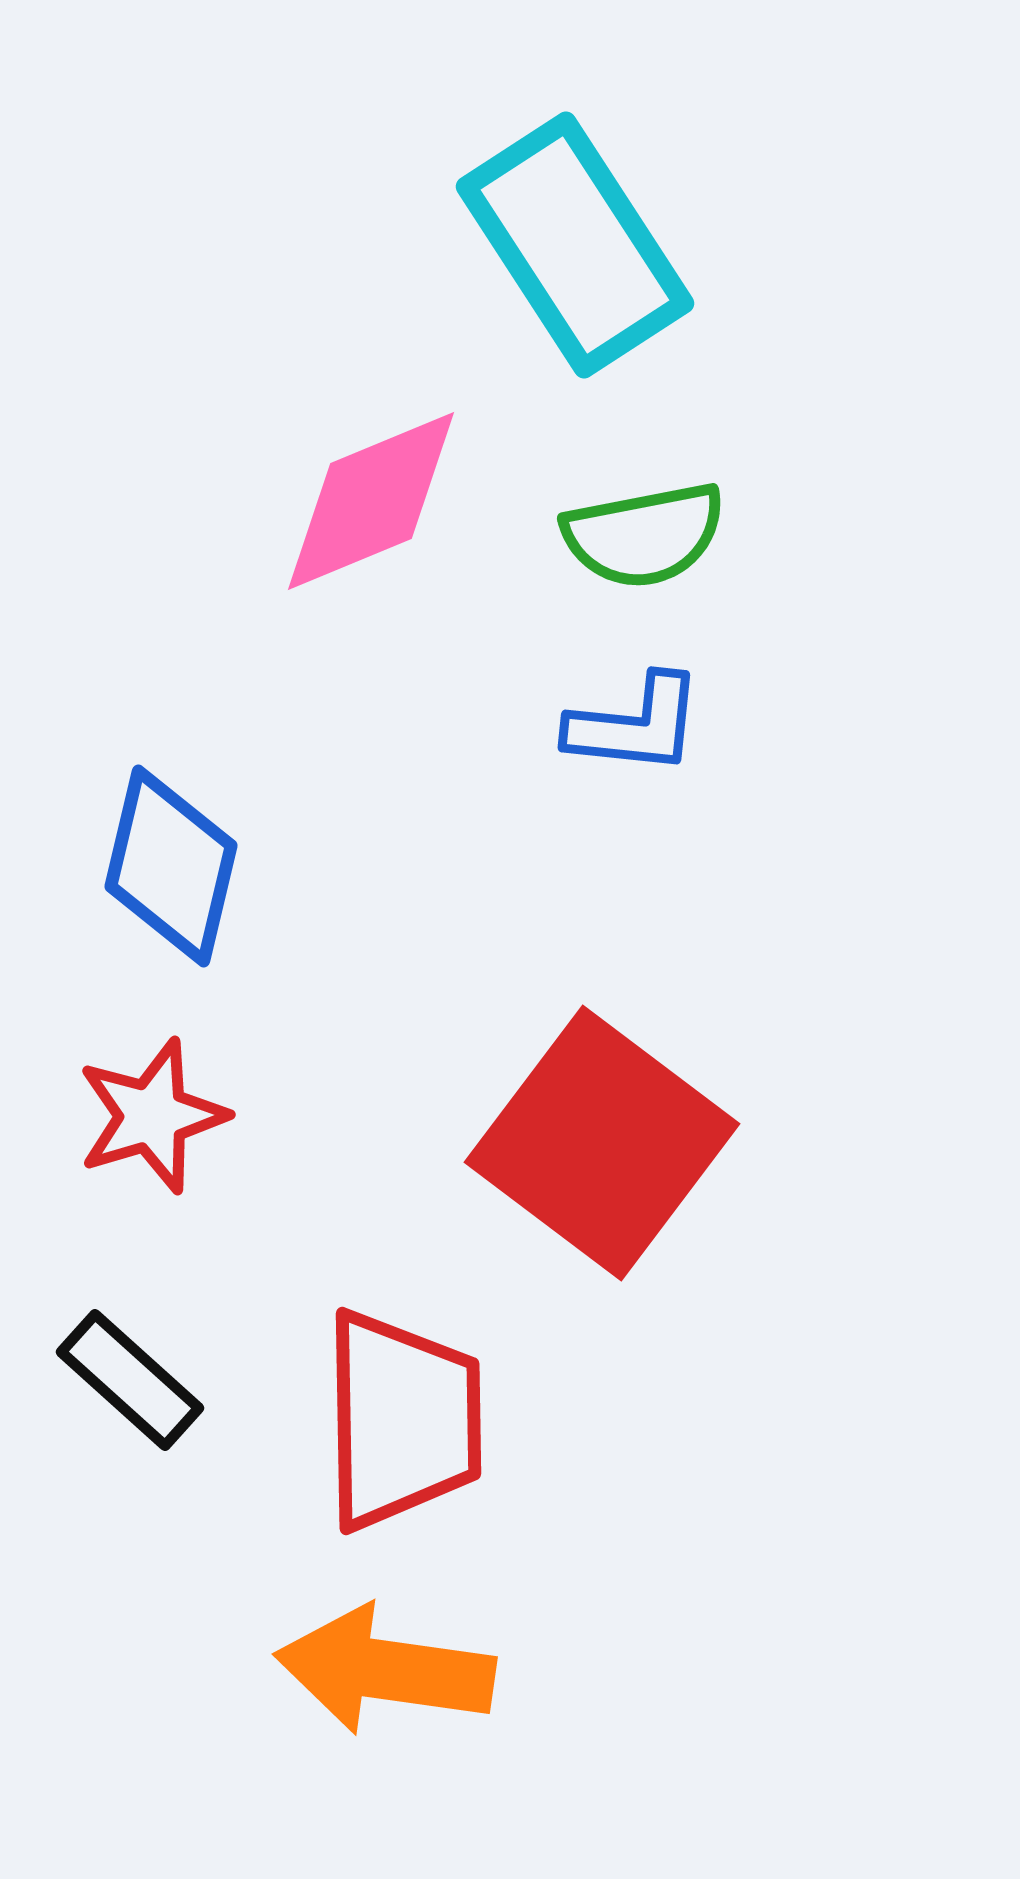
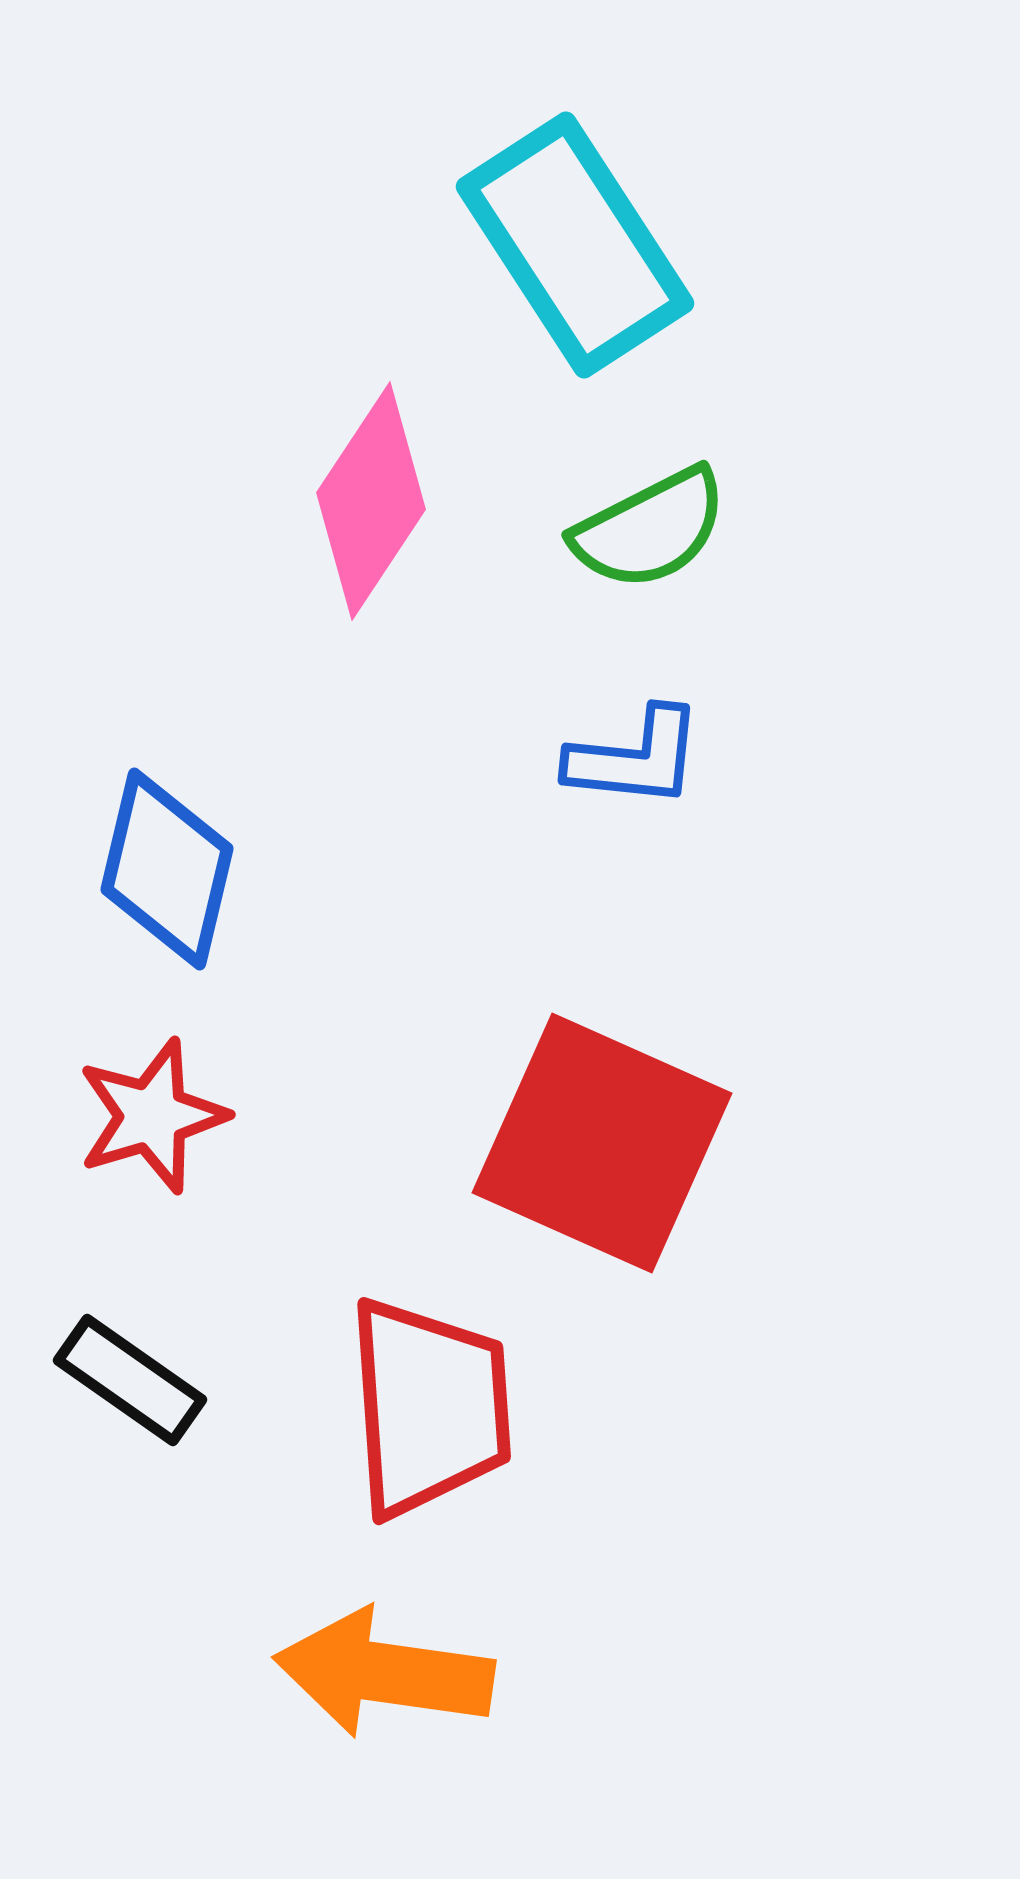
pink diamond: rotated 34 degrees counterclockwise
green semicircle: moved 6 px right, 6 px up; rotated 16 degrees counterclockwise
blue L-shape: moved 33 px down
blue diamond: moved 4 px left, 3 px down
red square: rotated 13 degrees counterclockwise
black rectangle: rotated 7 degrees counterclockwise
red trapezoid: moved 27 px right, 13 px up; rotated 3 degrees counterclockwise
orange arrow: moved 1 px left, 3 px down
